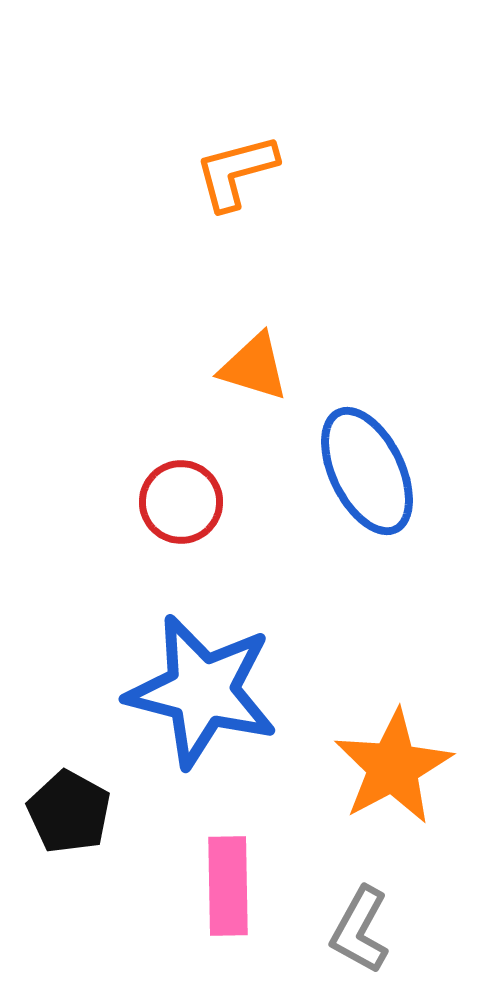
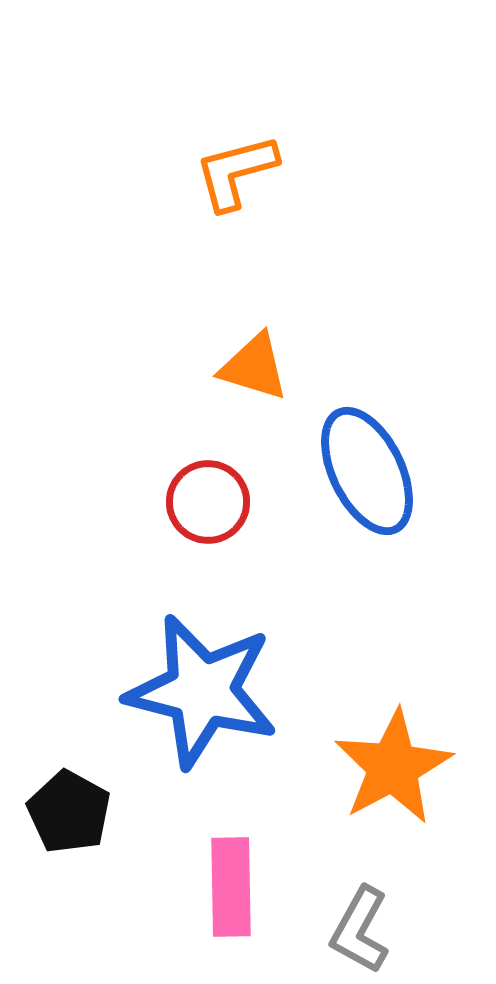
red circle: moved 27 px right
pink rectangle: moved 3 px right, 1 px down
